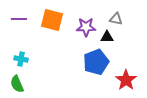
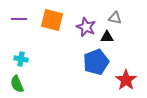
gray triangle: moved 1 px left, 1 px up
purple star: rotated 24 degrees clockwise
